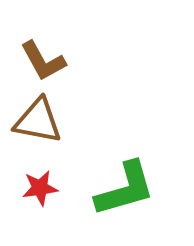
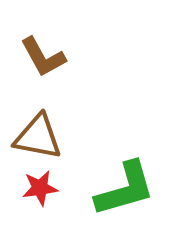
brown L-shape: moved 4 px up
brown triangle: moved 16 px down
